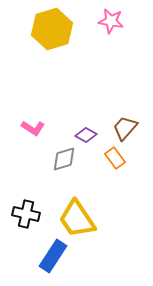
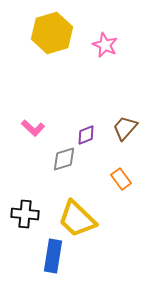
pink star: moved 6 px left, 24 px down; rotated 15 degrees clockwise
yellow hexagon: moved 4 px down
pink L-shape: rotated 10 degrees clockwise
purple diamond: rotated 50 degrees counterclockwise
orange rectangle: moved 6 px right, 21 px down
black cross: moved 1 px left; rotated 8 degrees counterclockwise
yellow trapezoid: rotated 12 degrees counterclockwise
blue rectangle: rotated 24 degrees counterclockwise
